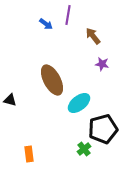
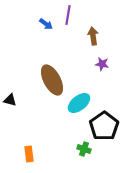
brown arrow: rotated 30 degrees clockwise
black pentagon: moved 1 px right, 3 px up; rotated 20 degrees counterclockwise
green cross: rotated 32 degrees counterclockwise
